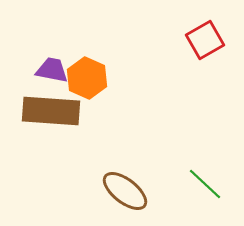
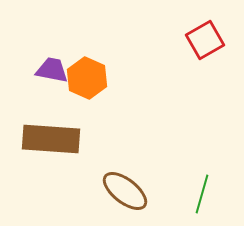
brown rectangle: moved 28 px down
green line: moved 3 px left, 10 px down; rotated 63 degrees clockwise
